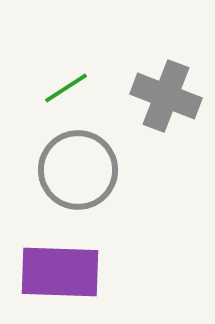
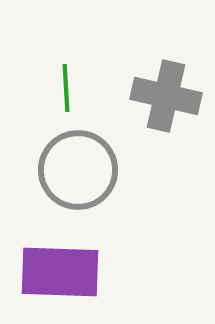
green line: rotated 60 degrees counterclockwise
gray cross: rotated 8 degrees counterclockwise
